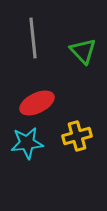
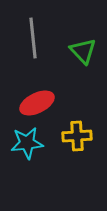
yellow cross: rotated 12 degrees clockwise
